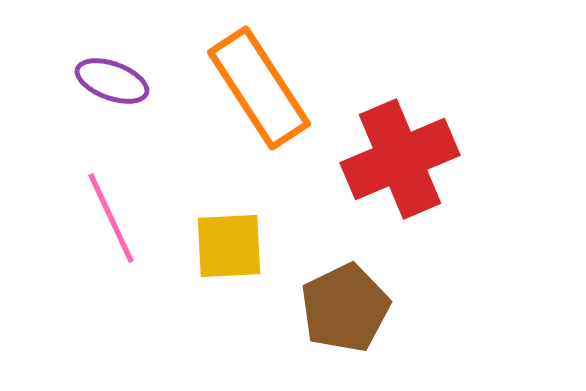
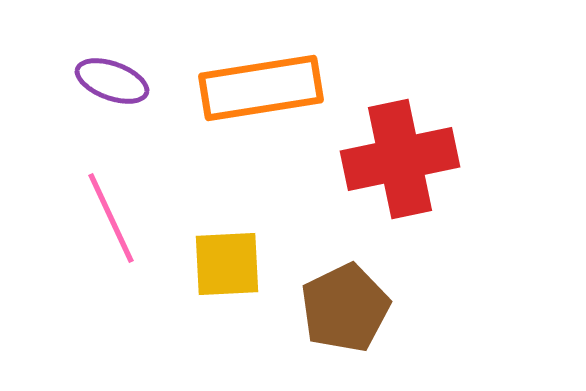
orange rectangle: moved 2 px right; rotated 66 degrees counterclockwise
red cross: rotated 11 degrees clockwise
yellow square: moved 2 px left, 18 px down
